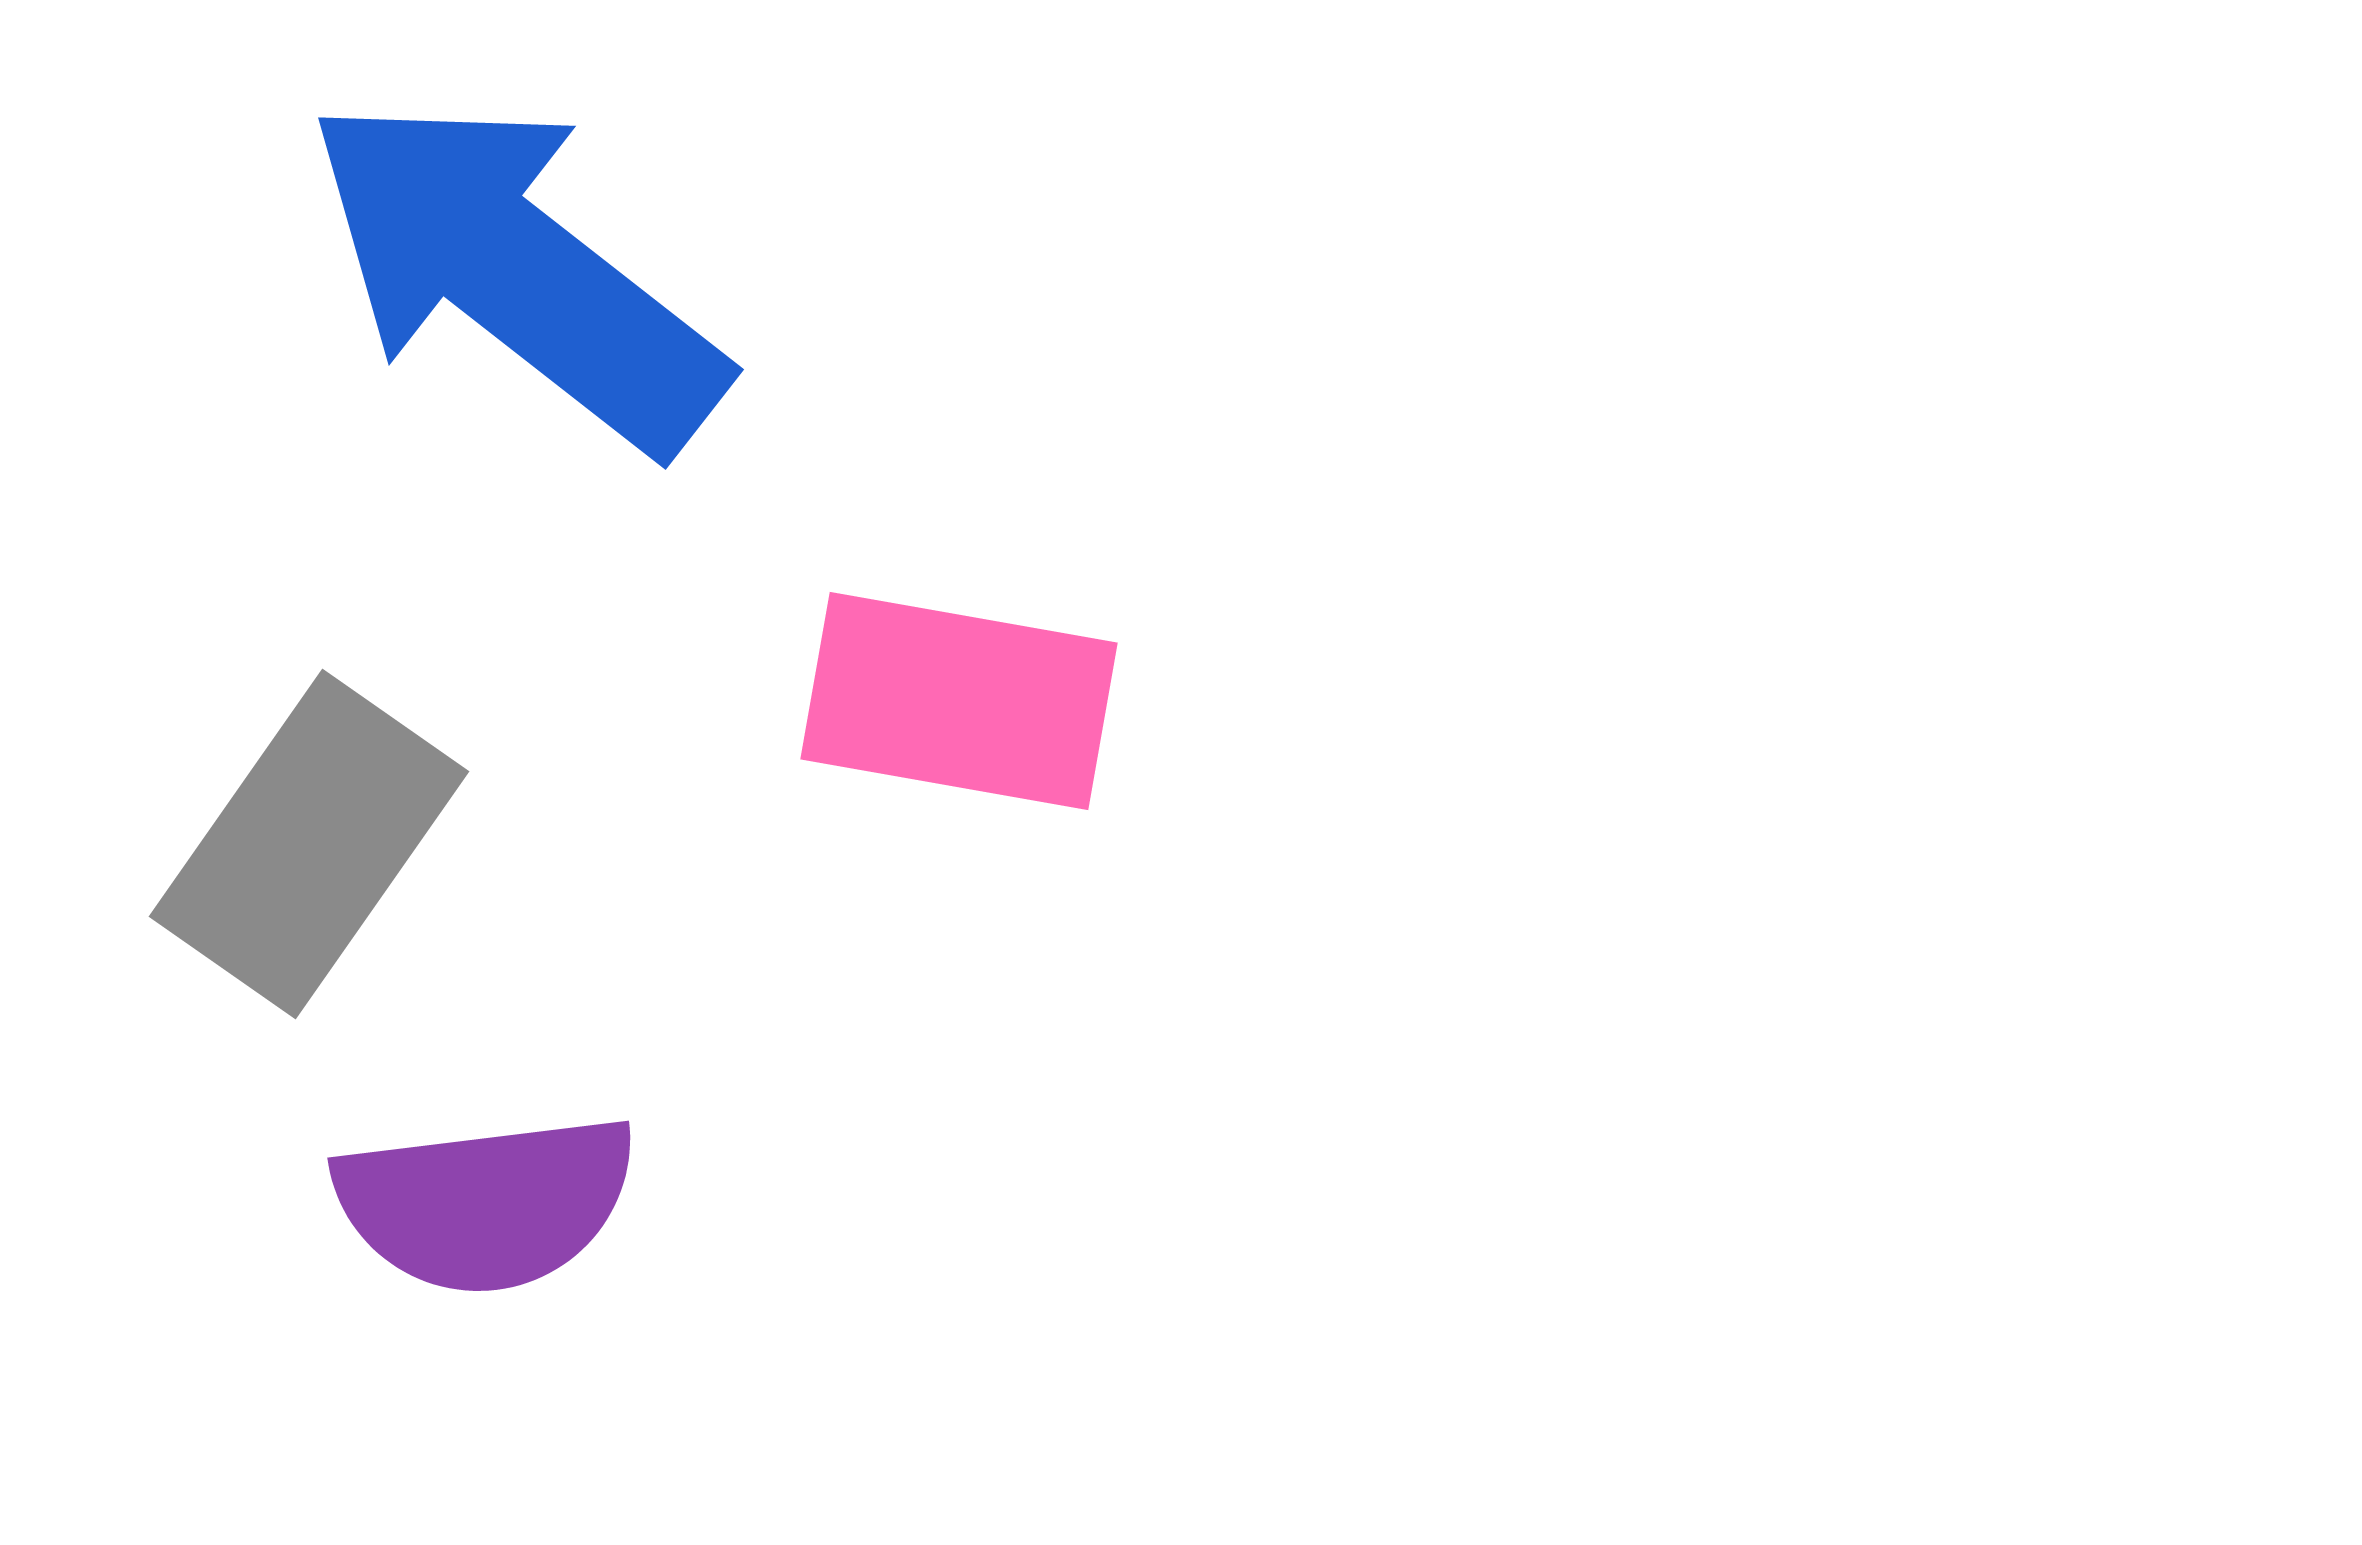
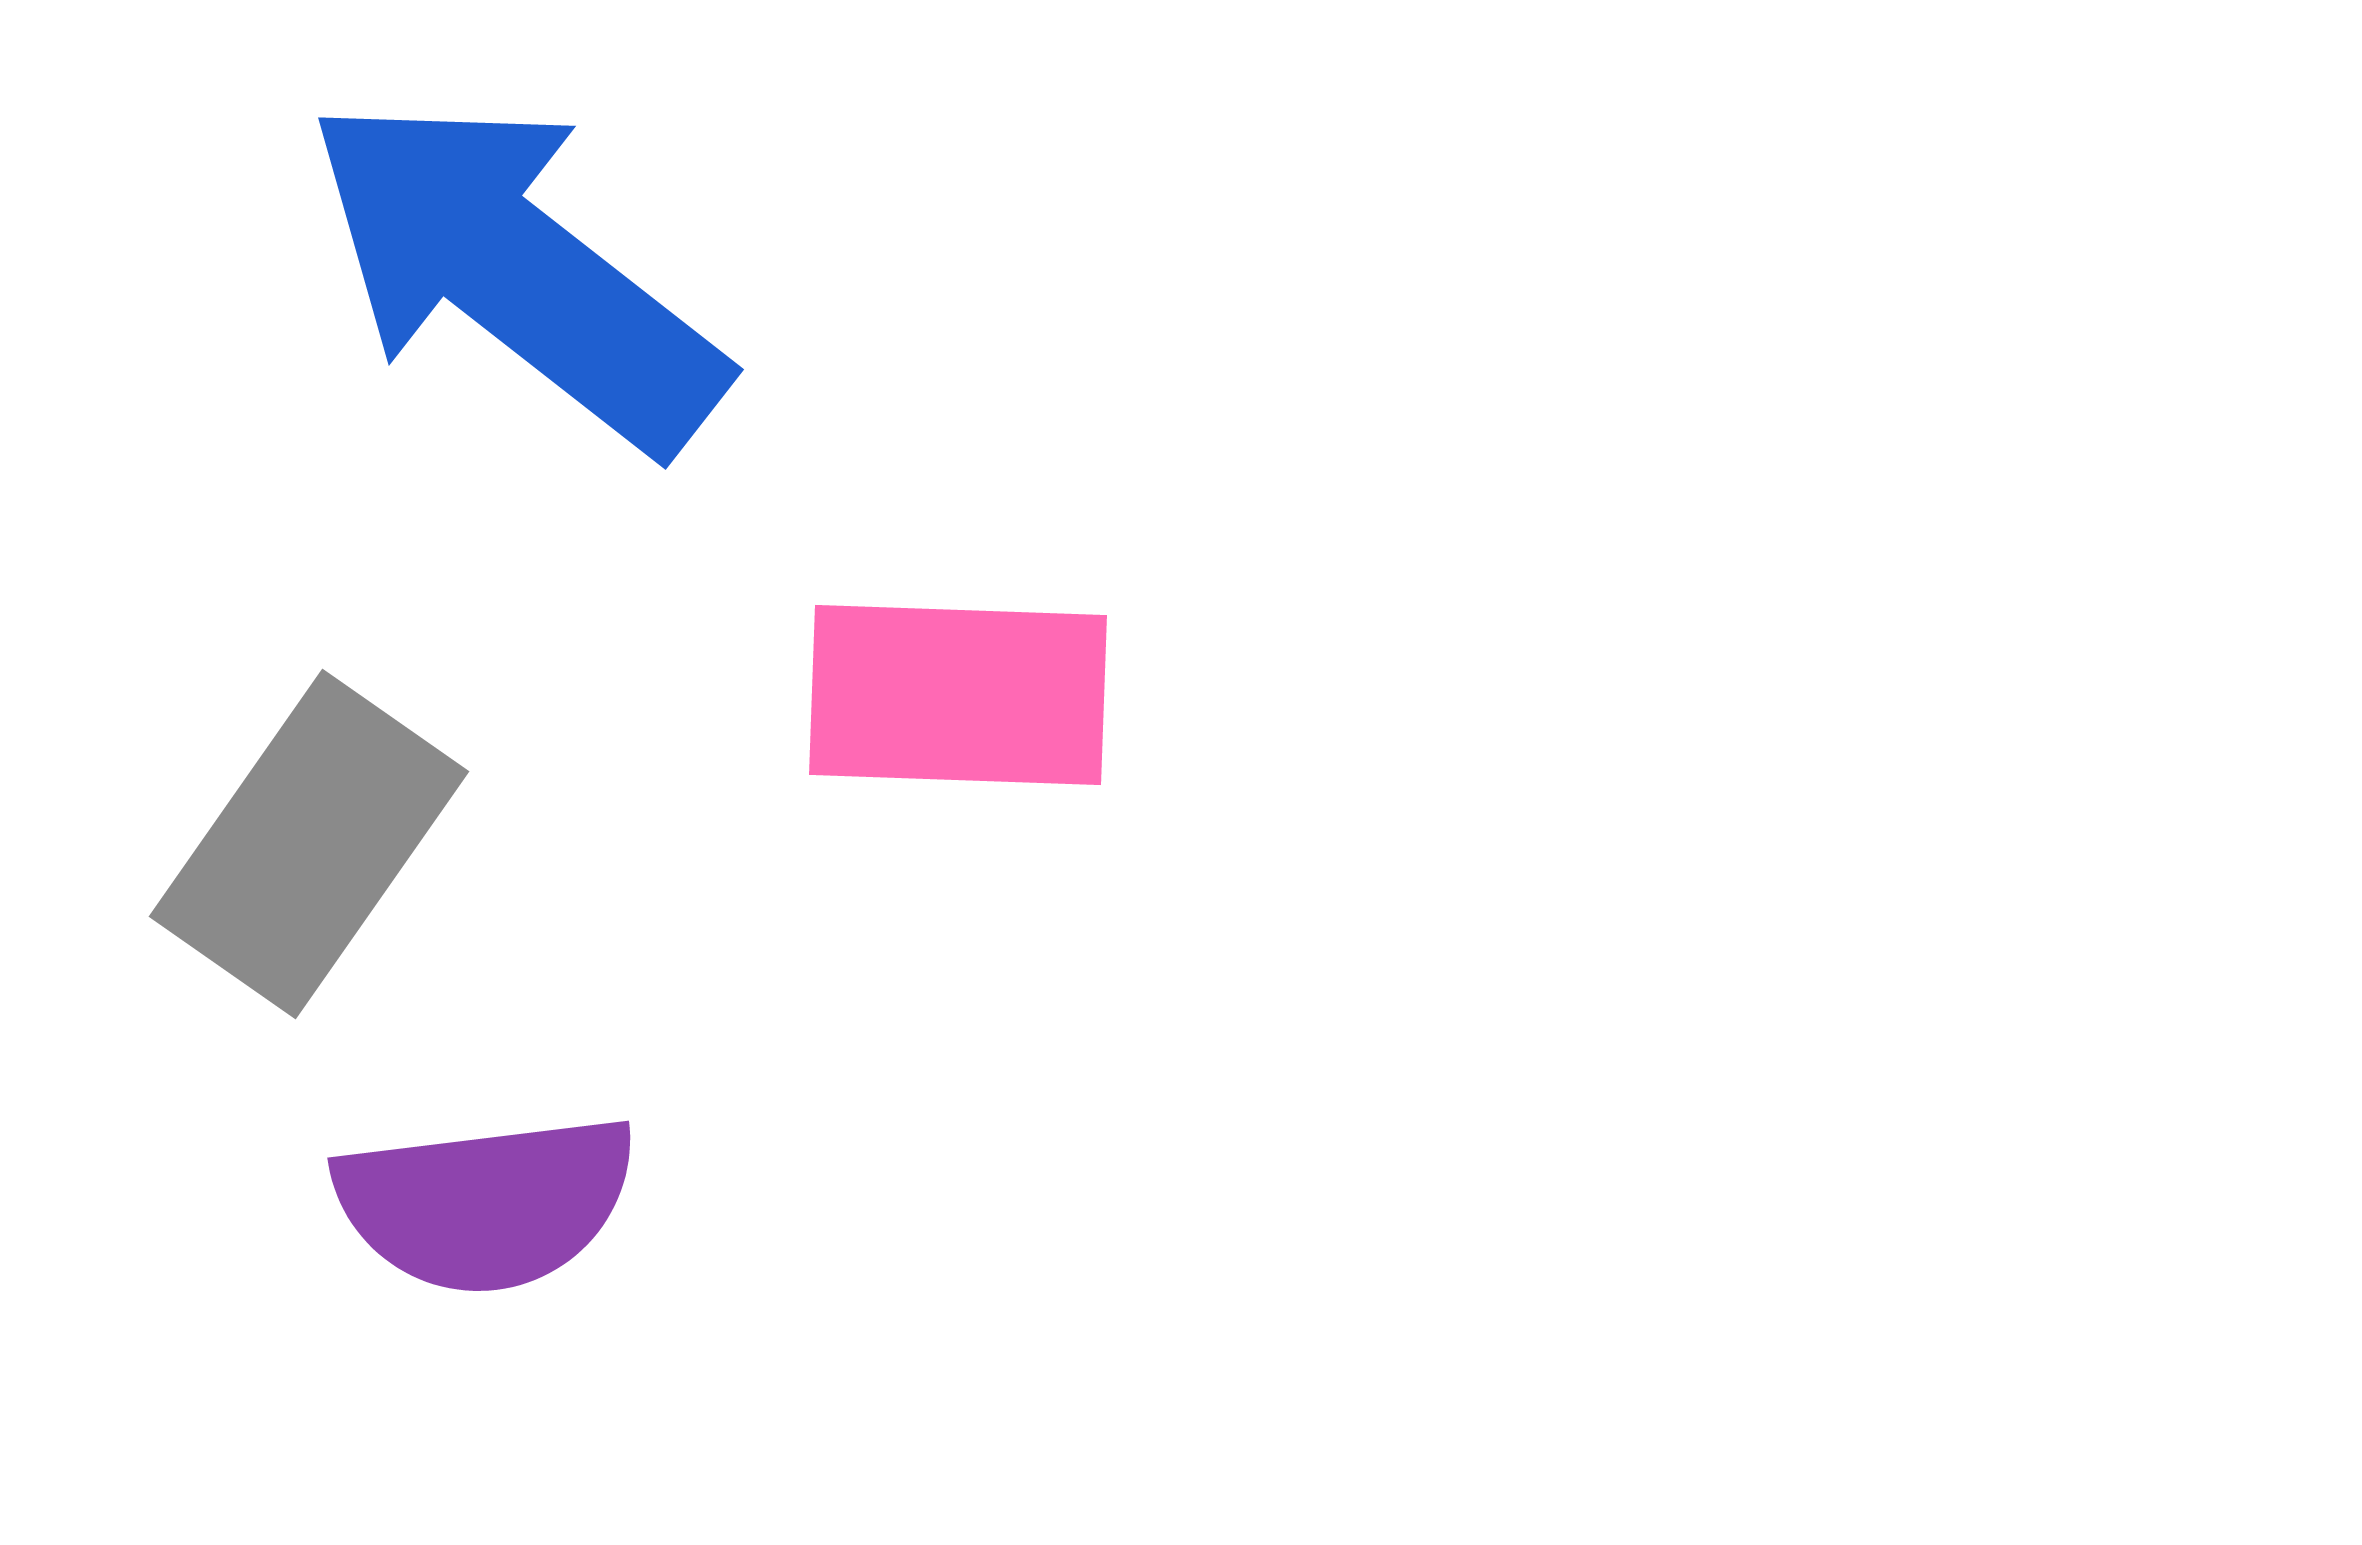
pink rectangle: moved 1 px left, 6 px up; rotated 8 degrees counterclockwise
